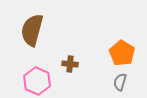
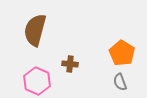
brown semicircle: moved 3 px right
gray semicircle: rotated 36 degrees counterclockwise
